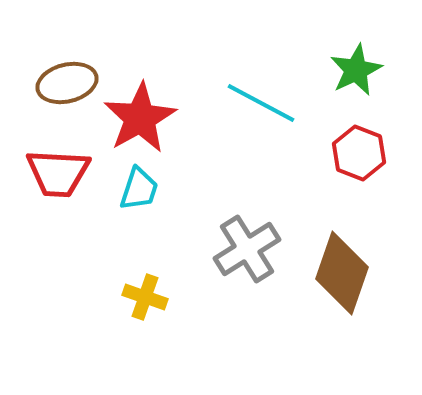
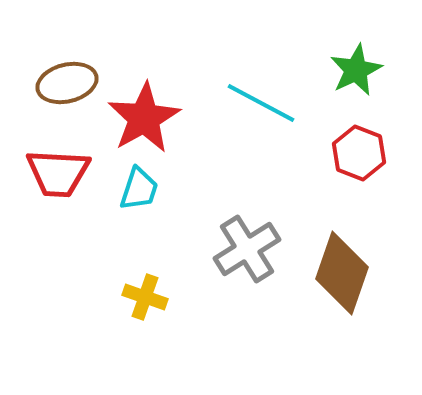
red star: moved 4 px right
